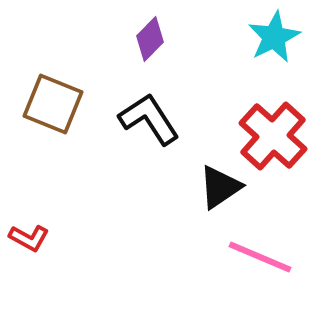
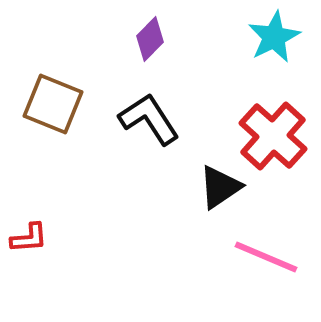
red L-shape: rotated 33 degrees counterclockwise
pink line: moved 6 px right
